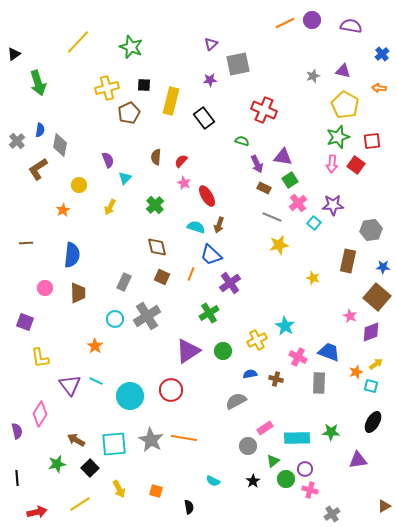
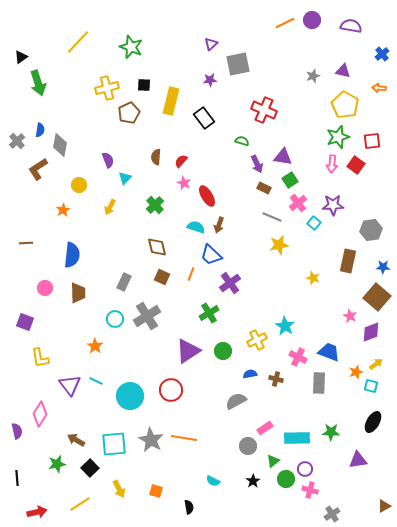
black triangle at (14, 54): moved 7 px right, 3 px down
